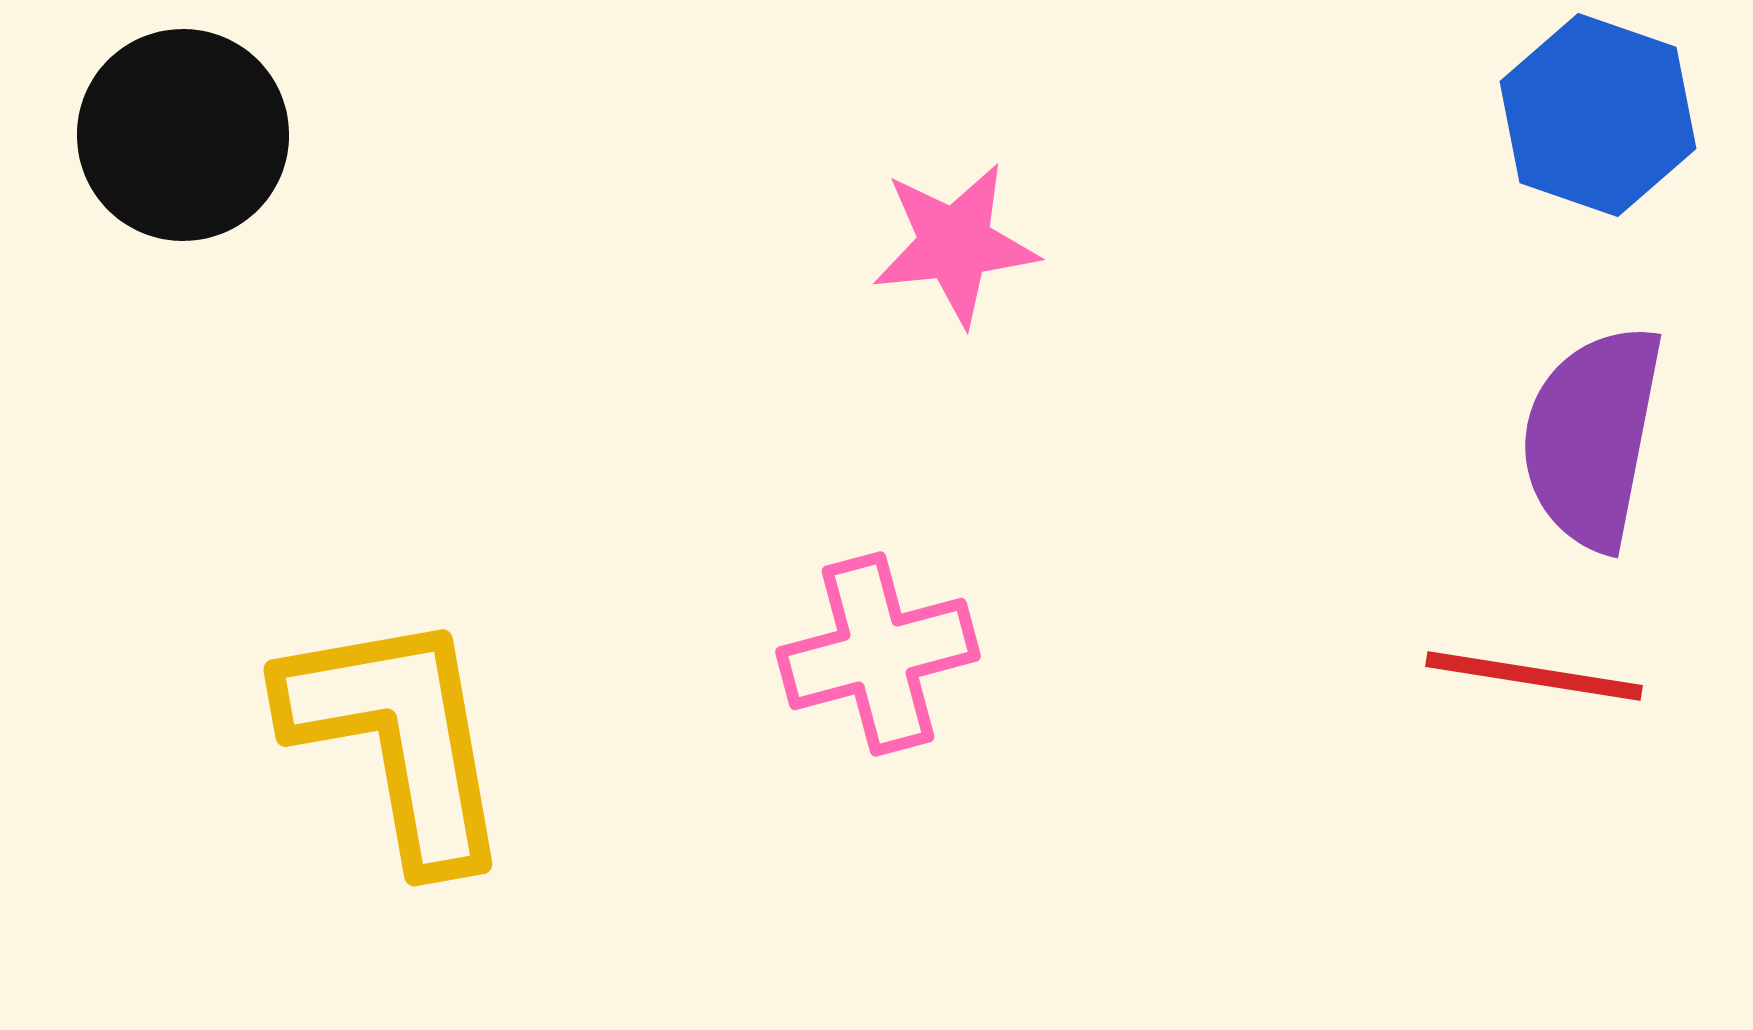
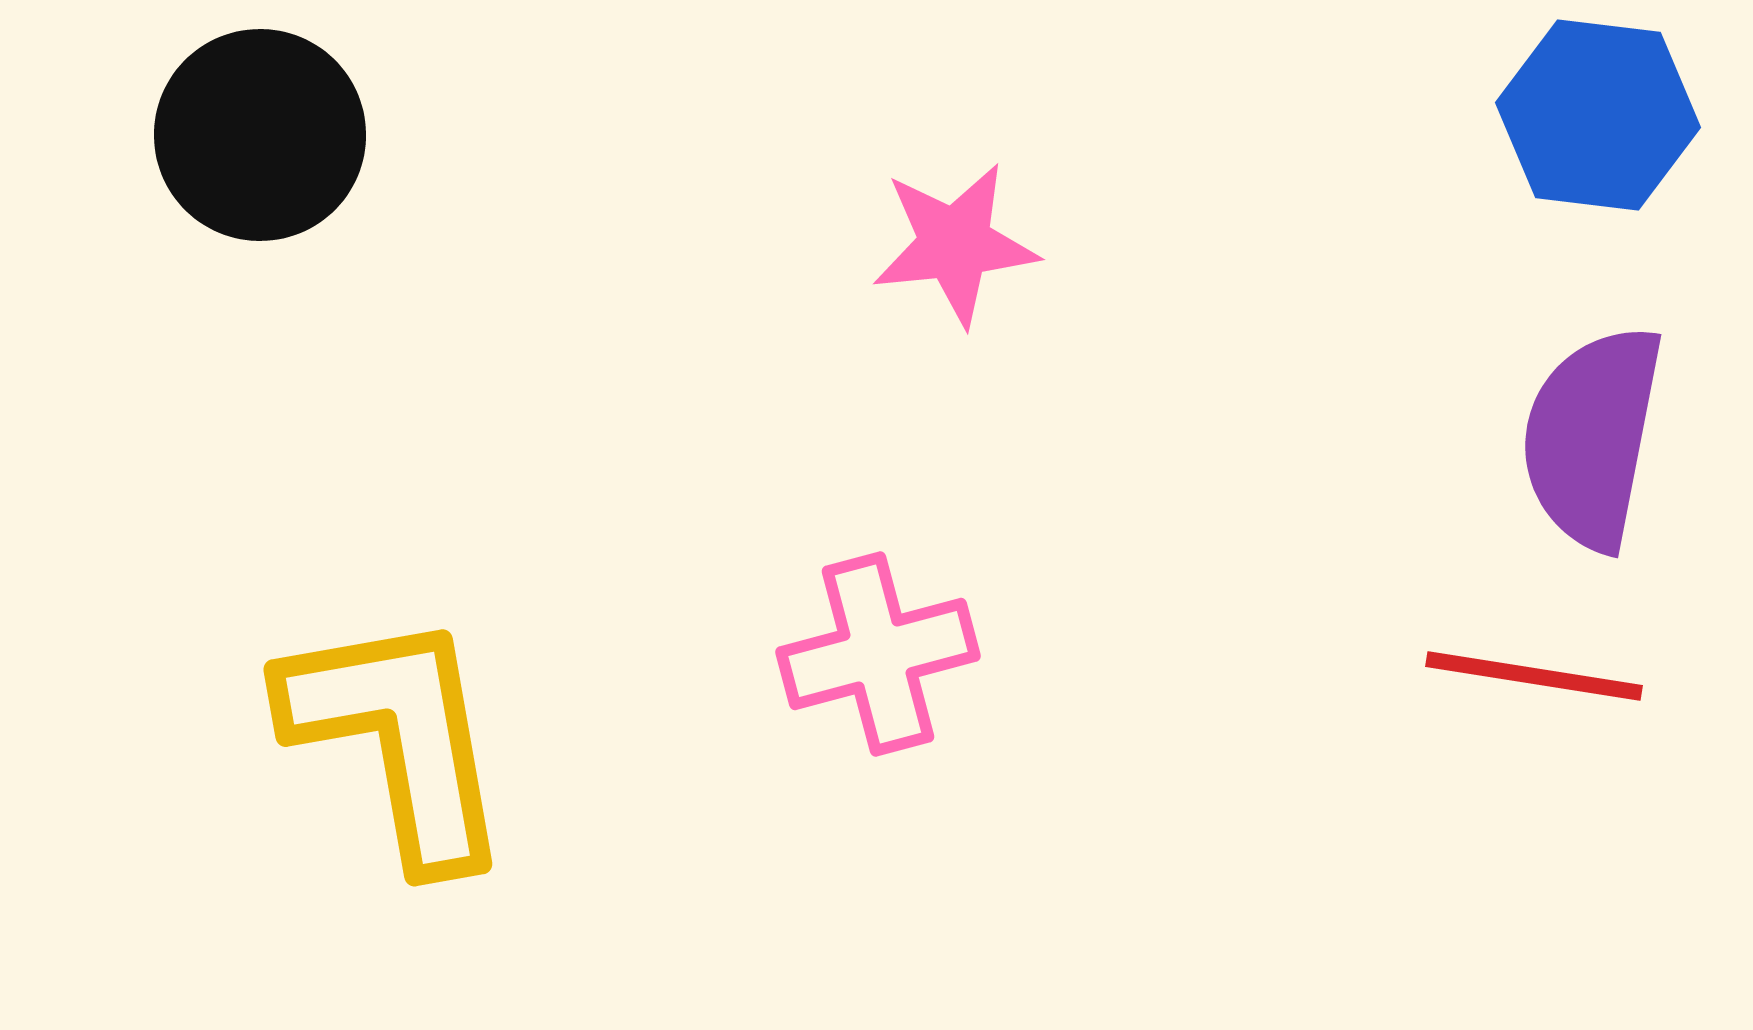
blue hexagon: rotated 12 degrees counterclockwise
black circle: moved 77 px right
